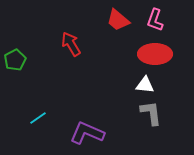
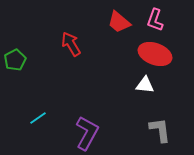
red trapezoid: moved 1 px right, 2 px down
red ellipse: rotated 20 degrees clockwise
gray L-shape: moved 9 px right, 17 px down
purple L-shape: rotated 96 degrees clockwise
